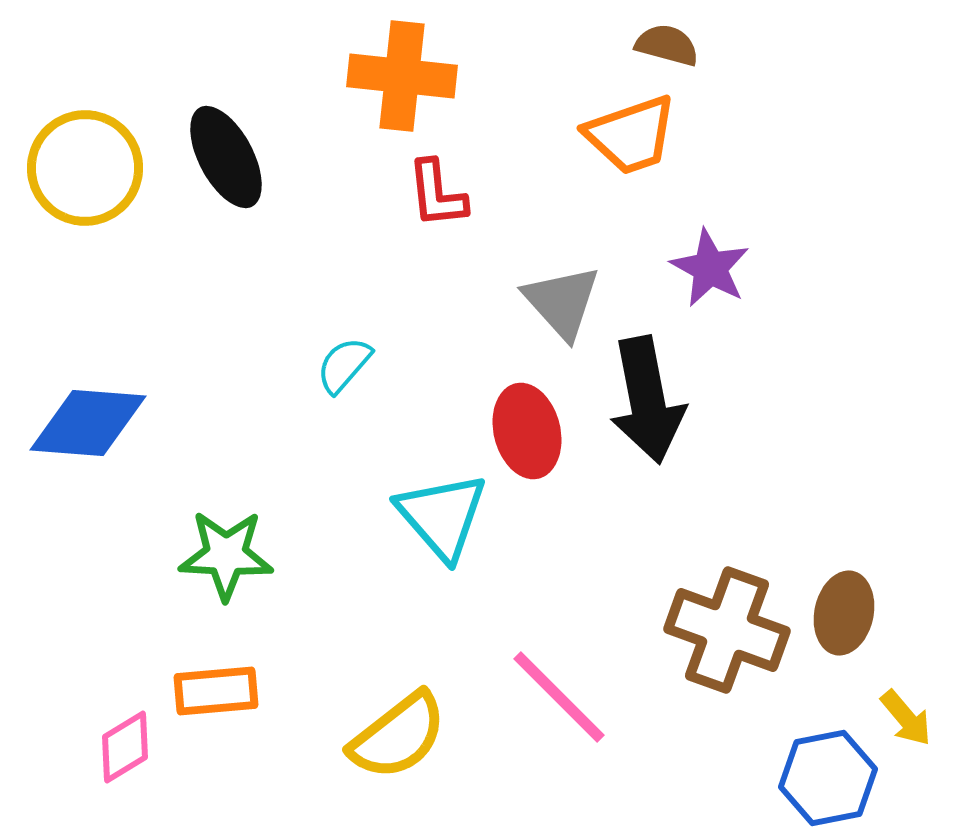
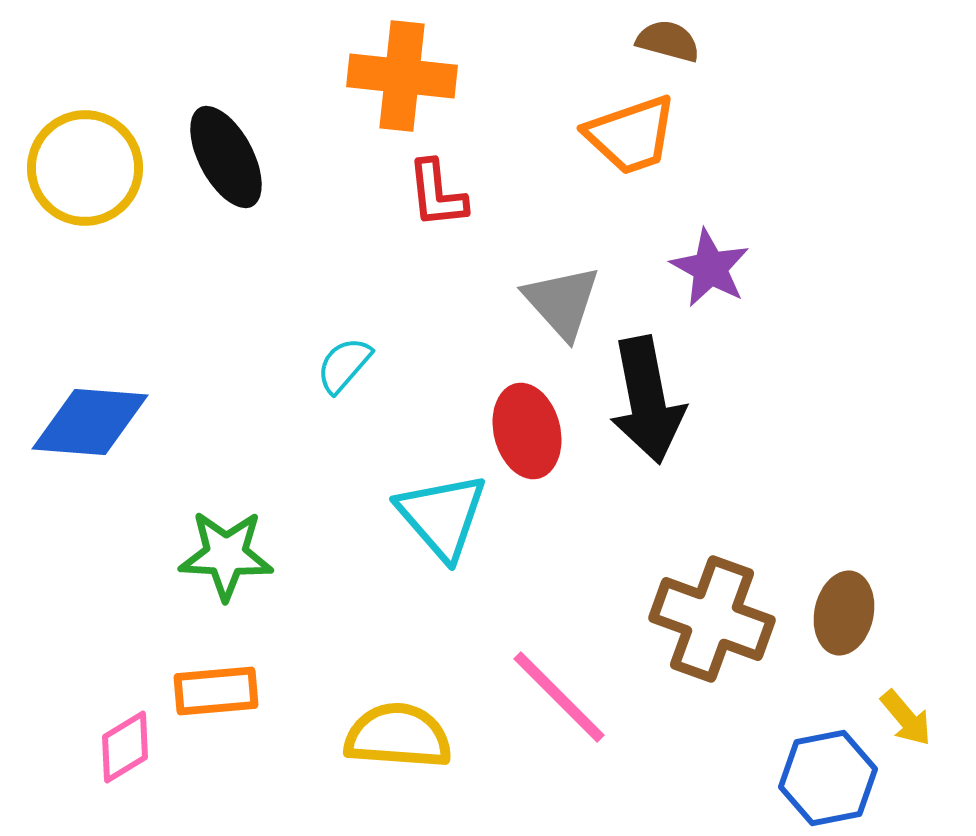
brown semicircle: moved 1 px right, 4 px up
blue diamond: moved 2 px right, 1 px up
brown cross: moved 15 px left, 11 px up
yellow semicircle: rotated 138 degrees counterclockwise
